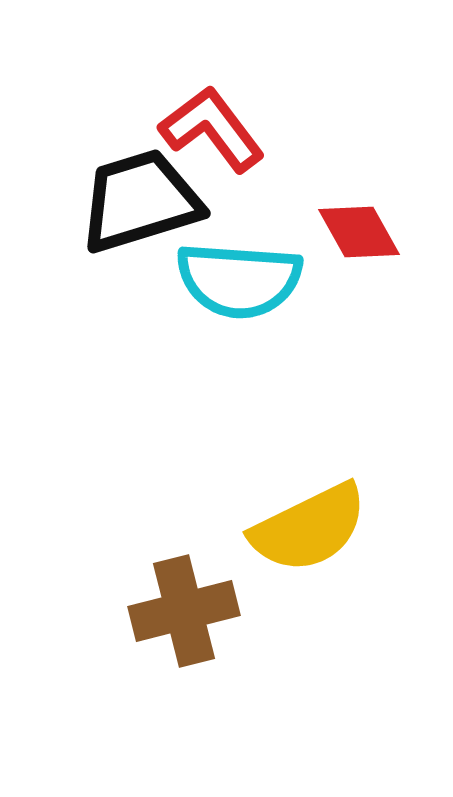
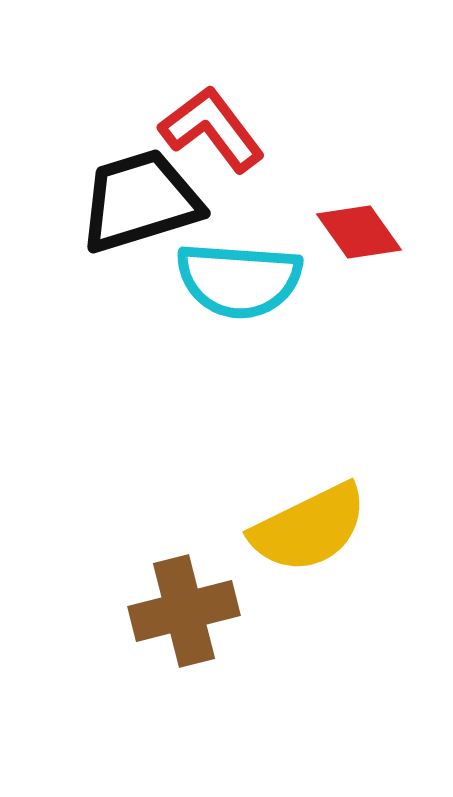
red diamond: rotated 6 degrees counterclockwise
